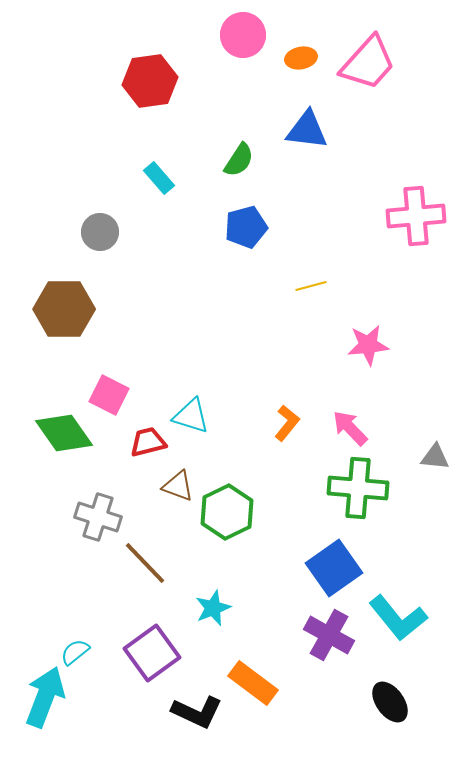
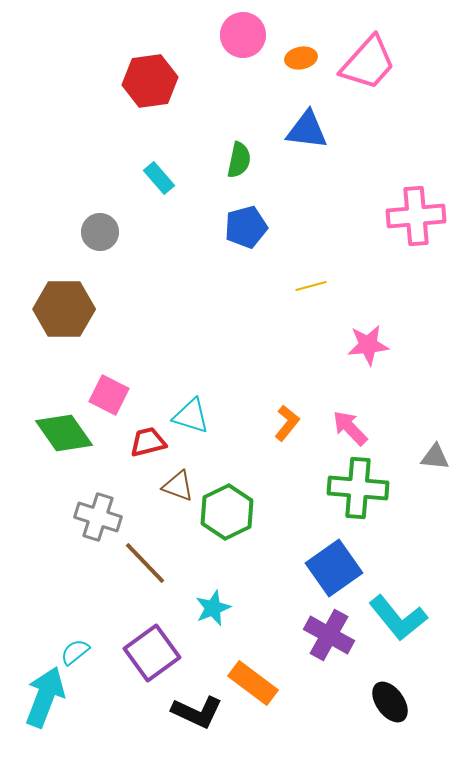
green semicircle: rotated 21 degrees counterclockwise
